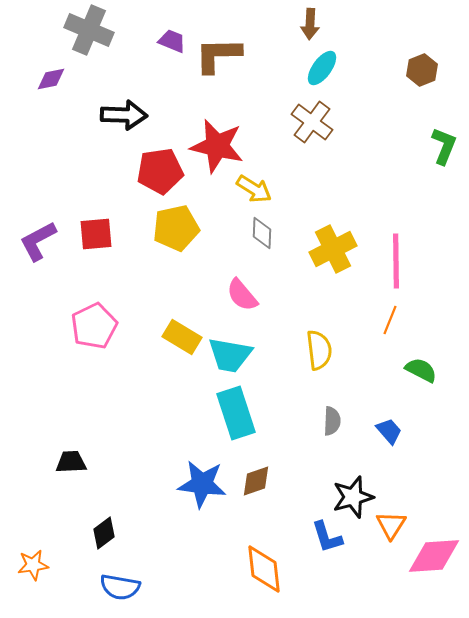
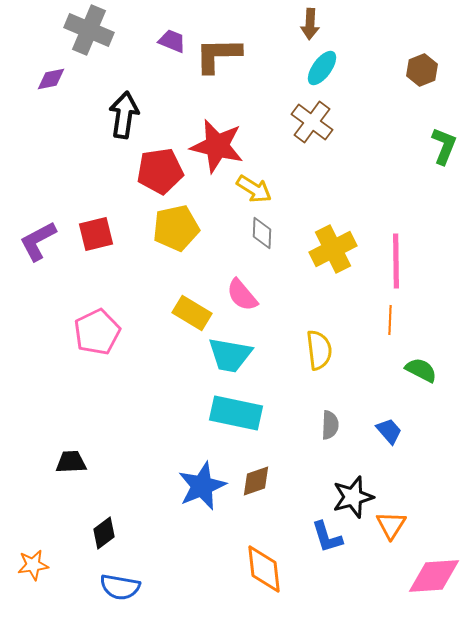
black arrow: rotated 84 degrees counterclockwise
red square: rotated 9 degrees counterclockwise
orange line: rotated 20 degrees counterclockwise
pink pentagon: moved 3 px right, 6 px down
yellow rectangle: moved 10 px right, 24 px up
cyan rectangle: rotated 60 degrees counterclockwise
gray semicircle: moved 2 px left, 4 px down
blue star: moved 2 px down; rotated 30 degrees counterclockwise
pink diamond: moved 20 px down
